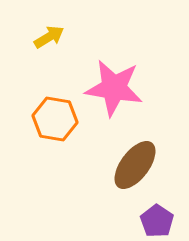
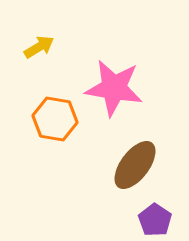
yellow arrow: moved 10 px left, 10 px down
purple pentagon: moved 2 px left, 1 px up
